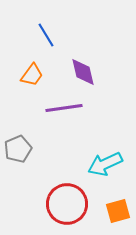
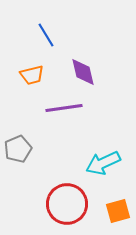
orange trapezoid: rotated 40 degrees clockwise
cyan arrow: moved 2 px left, 1 px up
